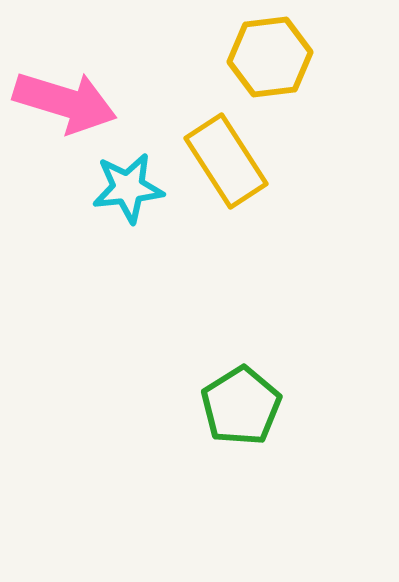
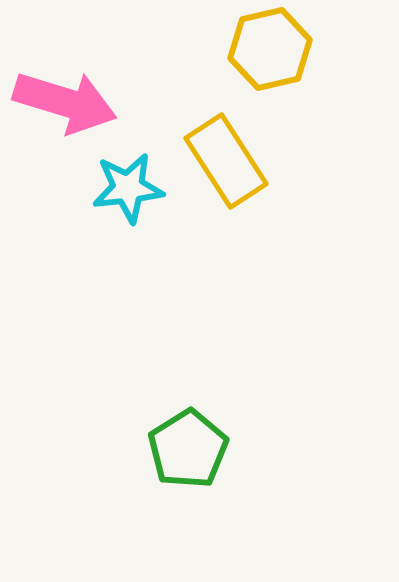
yellow hexagon: moved 8 px up; rotated 6 degrees counterclockwise
green pentagon: moved 53 px left, 43 px down
